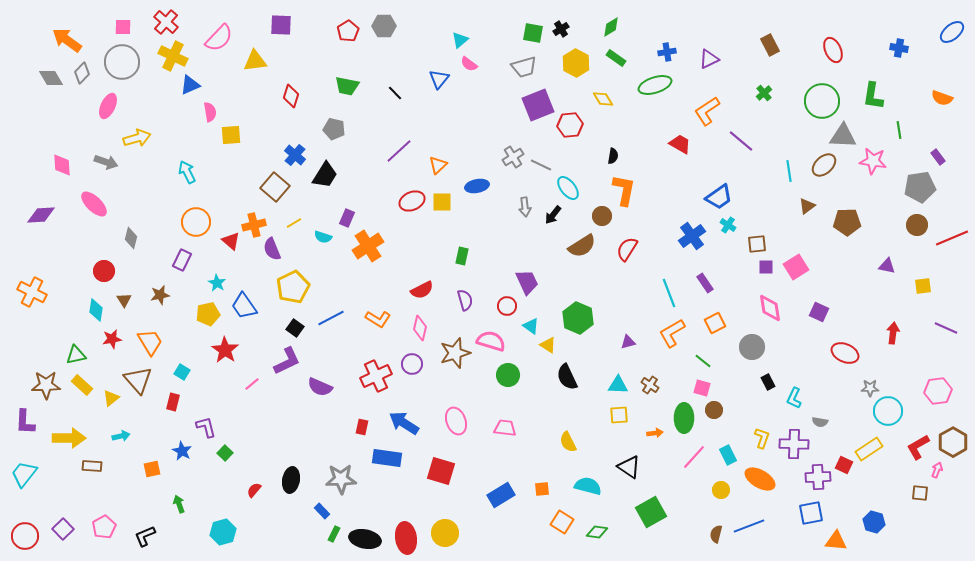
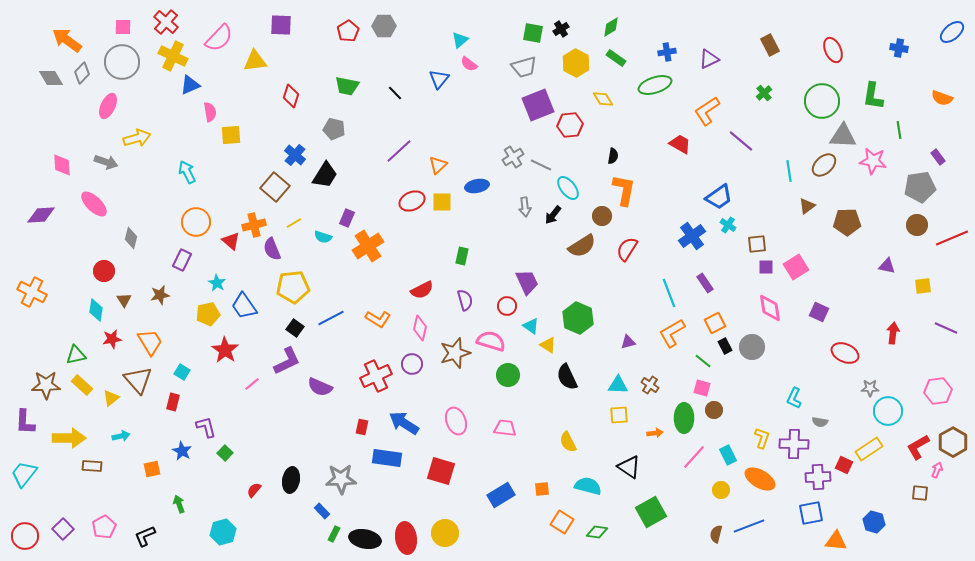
yellow pentagon at (293, 287): rotated 20 degrees clockwise
black rectangle at (768, 382): moved 43 px left, 36 px up
